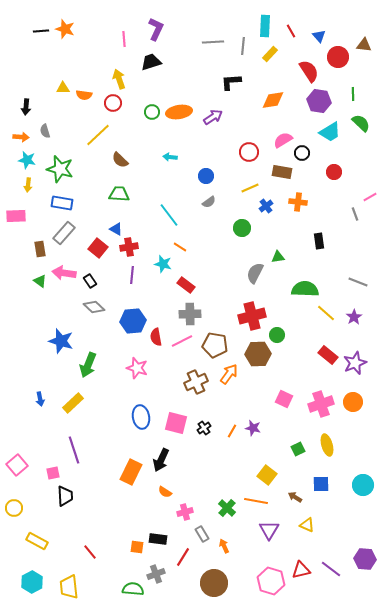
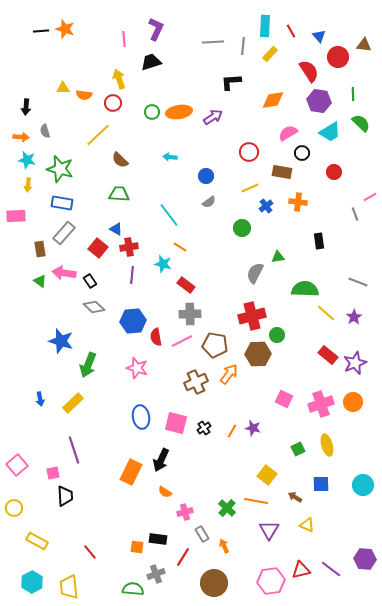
pink semicircle at (283, 140): moved 5 px right, 7 px up
pink hexagon at (271, 581): rotated 24 degrees counterclockwise
